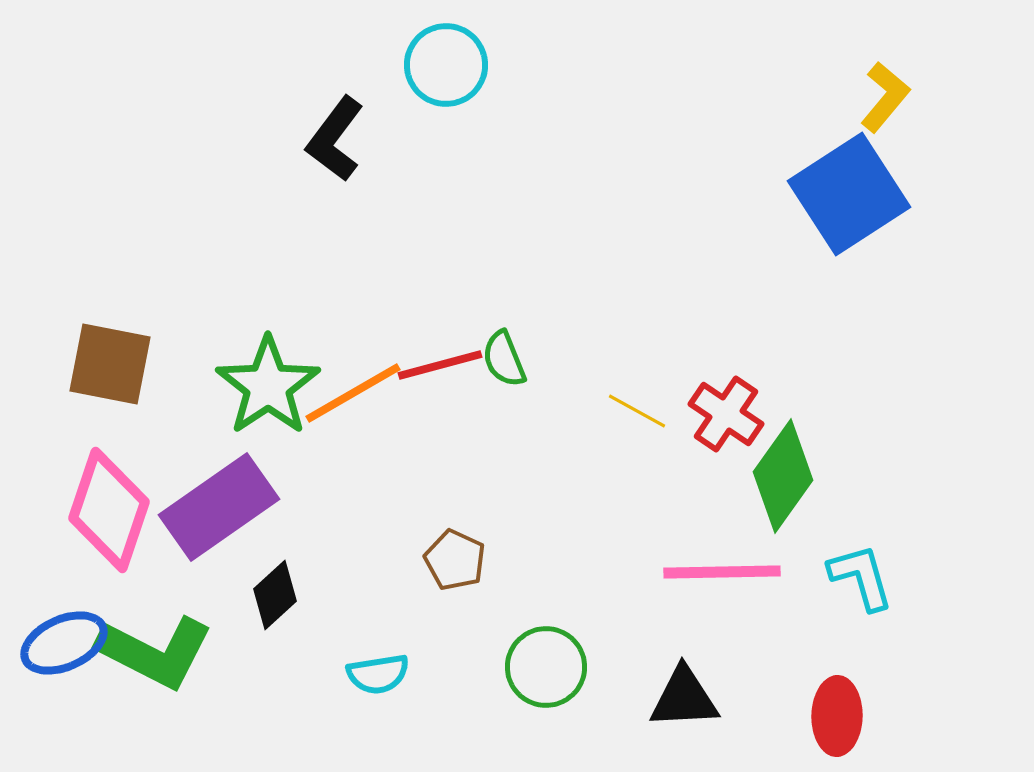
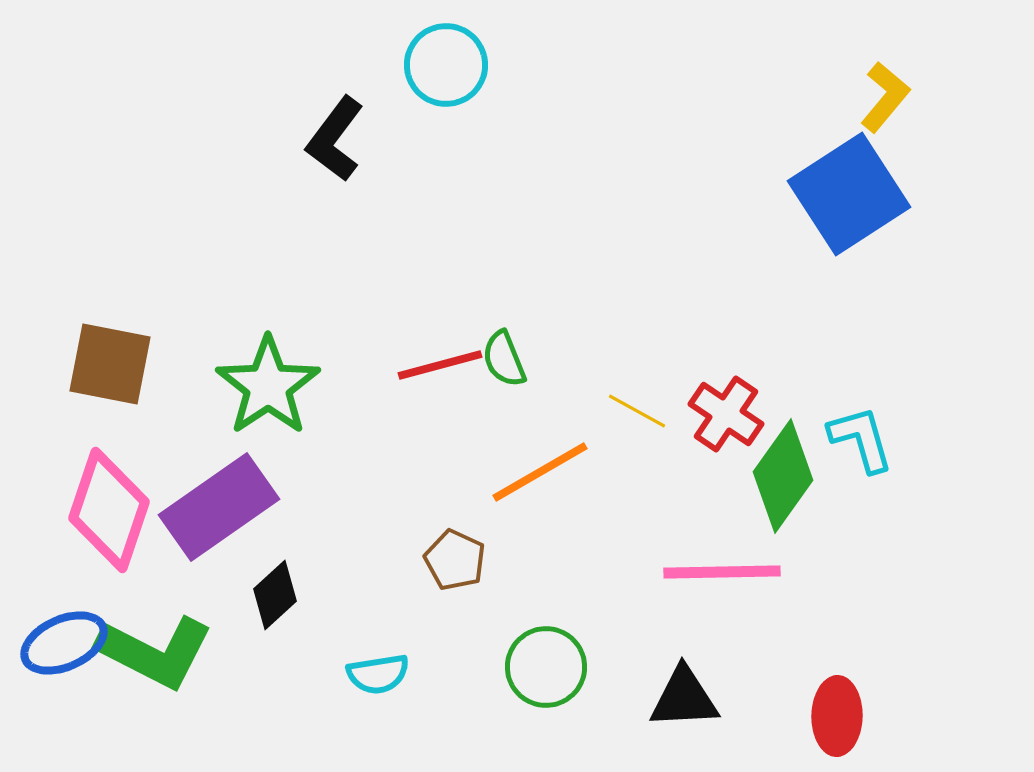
orange line: moved 187 px right, 79 px down
cyan L-shape: moved 138 px up
